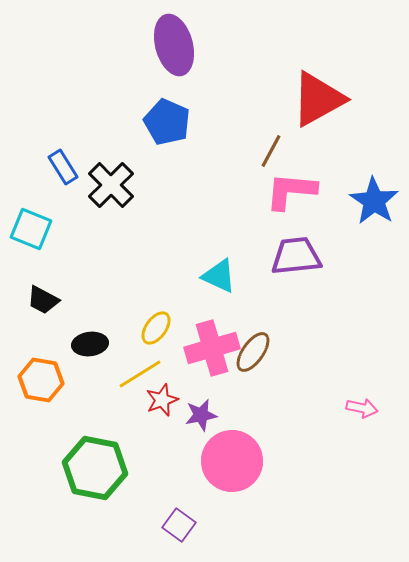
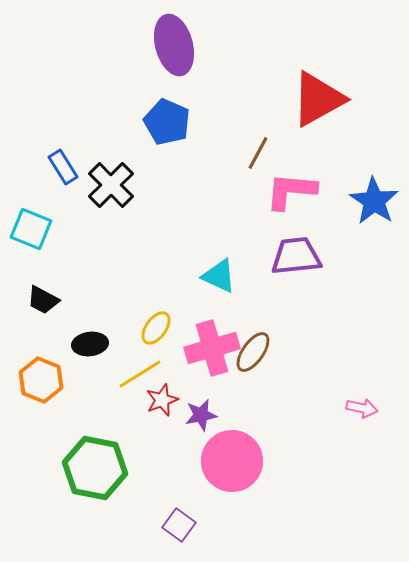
brown line: moved 13 px left, 2 px down
orange hexagon: rotated 12 degrees clockwise
